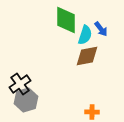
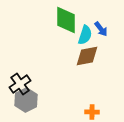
gray hexagon: rotated 10 degrees counterclockwise
